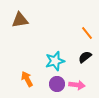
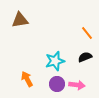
black semicircle: rotated 16 degrees clockwise
